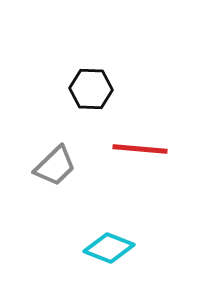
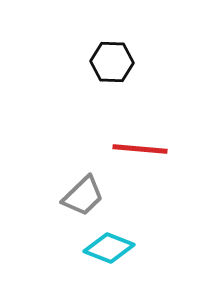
black hexagon: moved 21 px right, 27 px up
gray trapezoid: moved 28 px right, 30 px down
